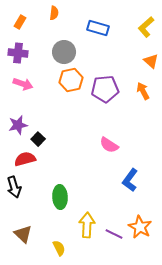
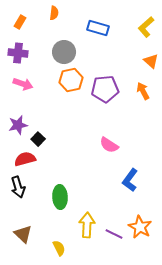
black arrow: moved 4 px right
